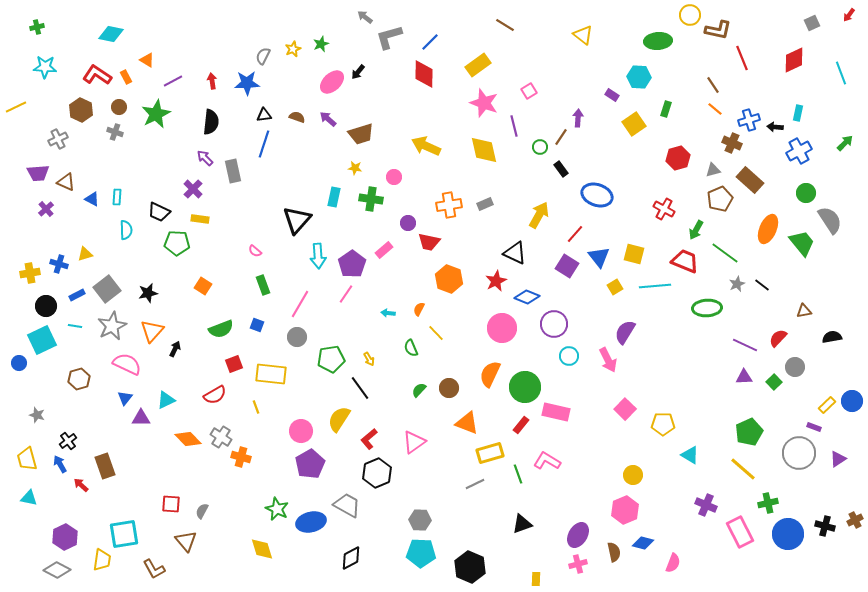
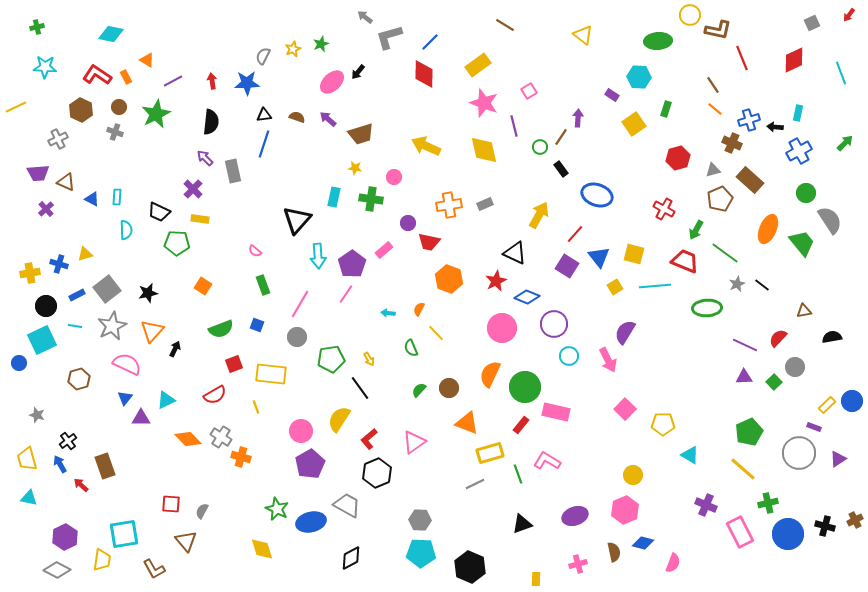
purple ellipse at (578, 535): moved 3 px left, 19 px up; rotated 40 degrees clockwise
